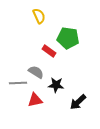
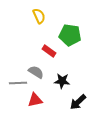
green pentagon: moved 2 px right, 3 px up
black star: moved 6 px right, 4 px up
